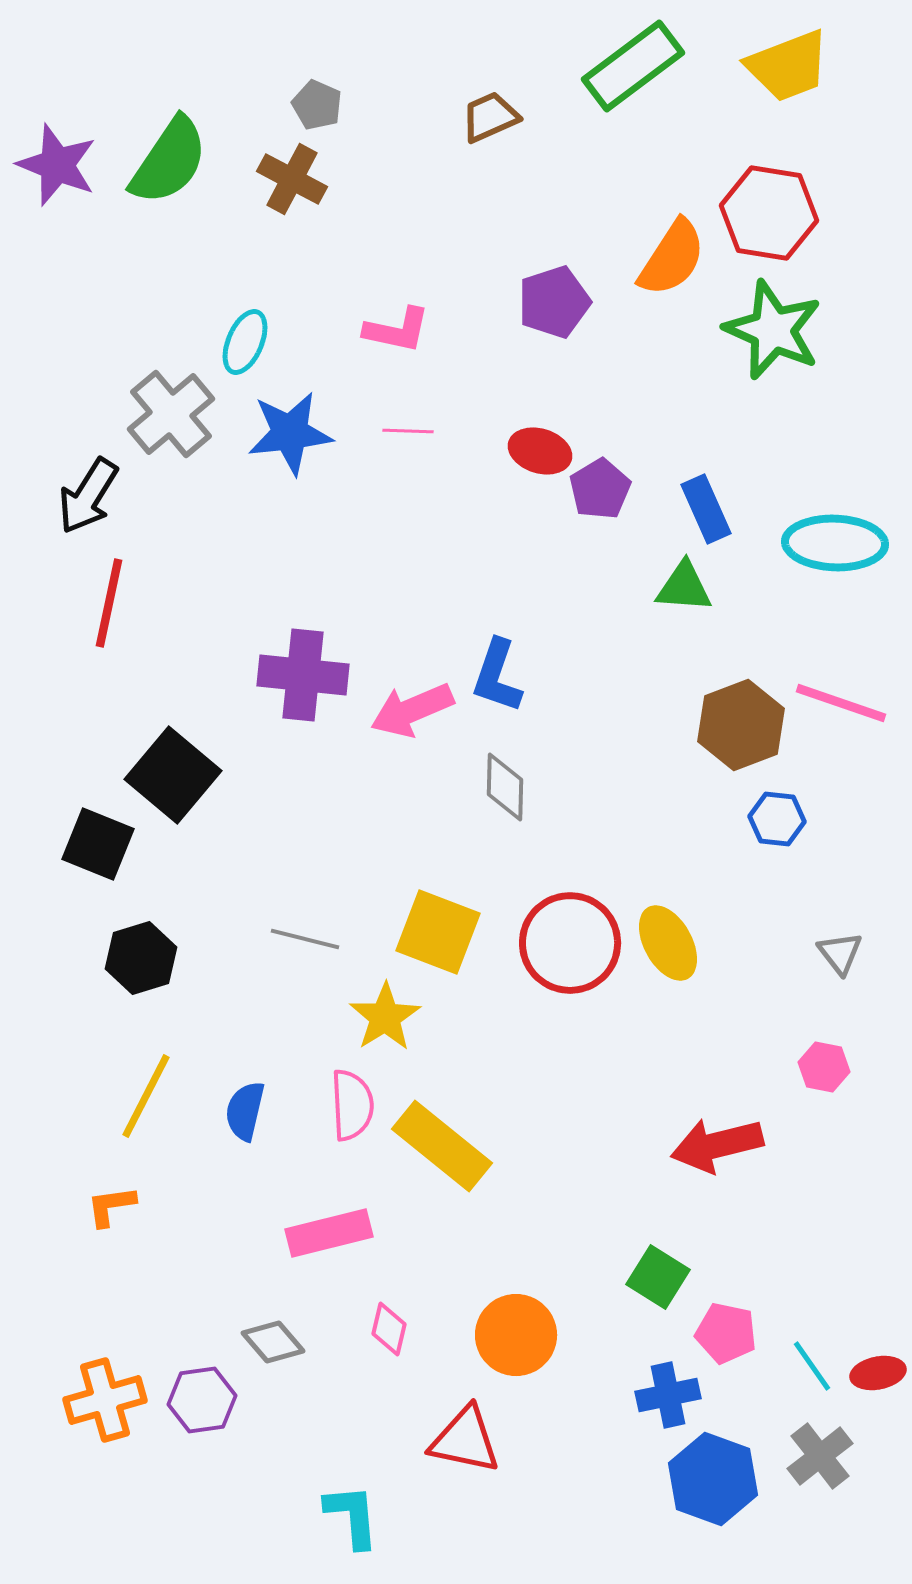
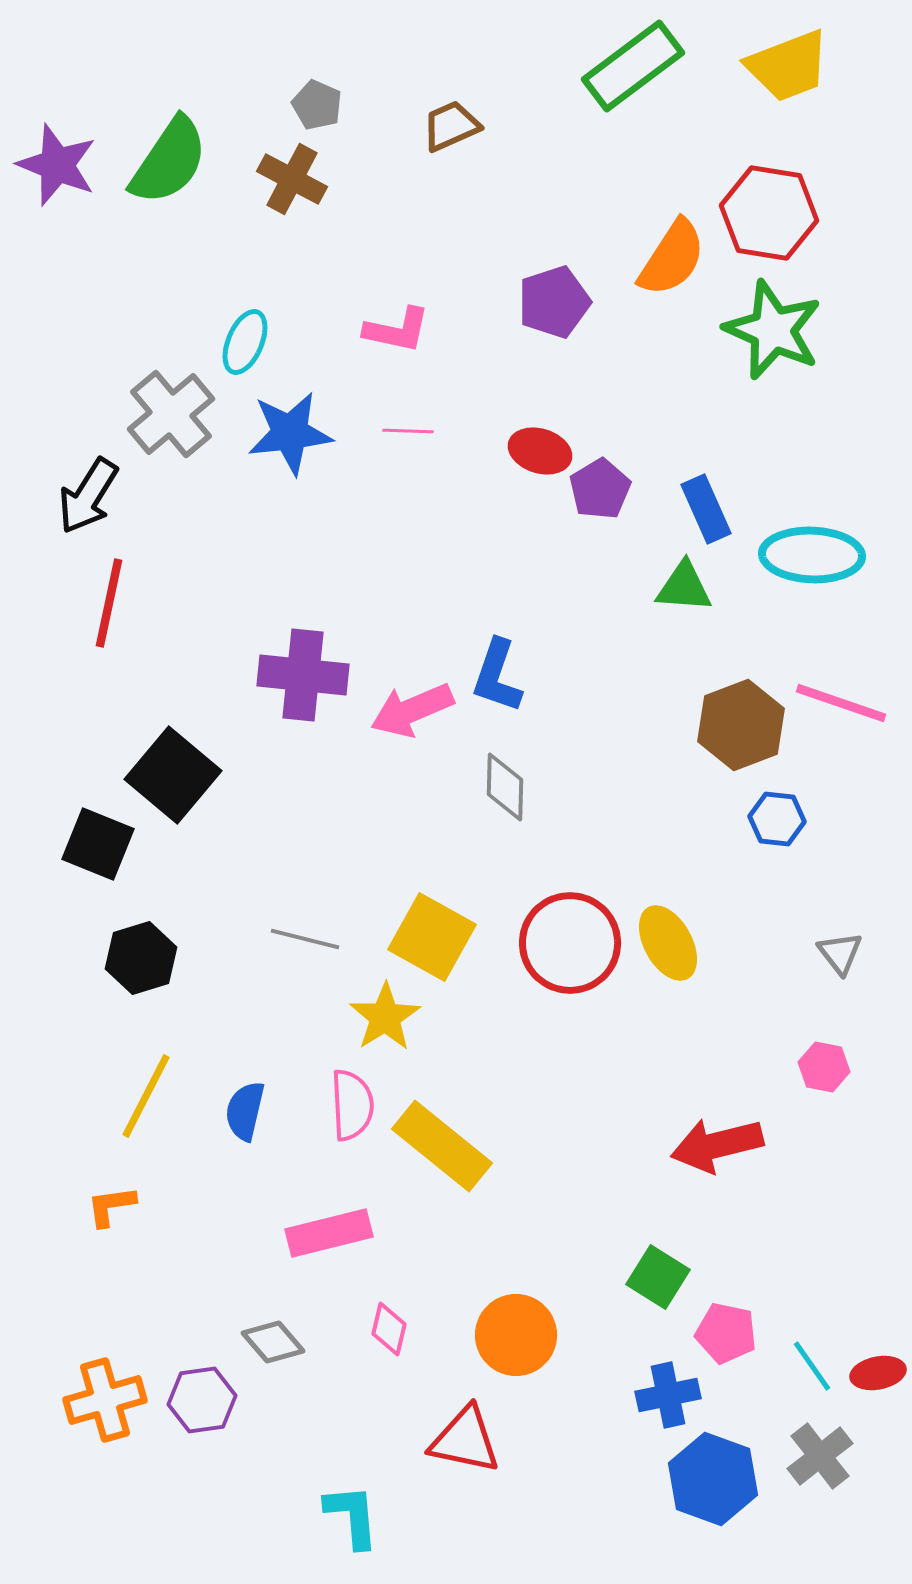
brown trapezoid at (490, 117): moved 39 px left, 9 px down
cyan ellipse at (835, 543): moved 23 px left, 12 px down
yellow square at (438, 932): moved 6 px left, 5 px down; rotated 8 degrees clockwise
